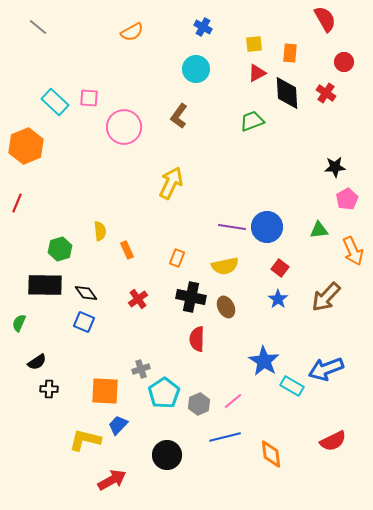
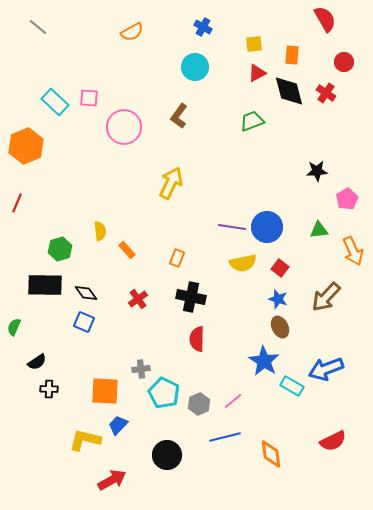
orange rectangle at (290, 53): moved 2 px right, 2 px down
cyan circle at (196, 69): moved 1 px left, 2 px up
black diamond at (287, 93): moved 2 px right, 2 px up; rotated 12 degrees counterclockwise
black star at (335, 167): moved 18 px left, 4 px down
orange rectangle at (127, 250): rotated 18 degrees counterclockwise
yellow semicircle at (225, 266): moved 18 px right, 3 px up
blue star at (278, 299): rotated 18 degrees counterclockwise
brown ellipse at (226, 307): moved 54 px right, 20 px down
green semicircle at (19, 323): moved 5 px left, 4 px down
gray cross at (141, 369): rotated 12 degrees clockwise
cyan pentagon at (164, 393): rotated 12 degrees counterclockwise
